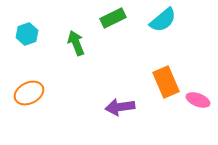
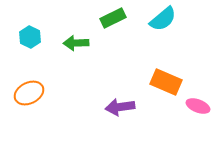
cyan semicircle: moved 1 px up
cyan hexagon: moved 3 px right, 3 px down; rotated 15 degrees counterclockwise
green arrow: rotated 70 degrees counterclockwise
orange rectangle: rotated 44 degrees counterclockwise
pink ellipse: moved 6 px down
